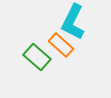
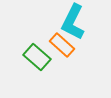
orange rectangle: moved 1 px right
